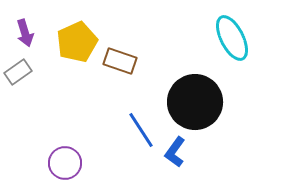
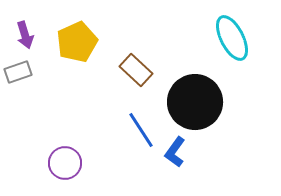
purple arrow: moved 2 px down
brown rectangle: moved 16 px right, 9 px down; rotated 24 degrees clockwise
gray rectangle: rotated 16 degrees clockwise
